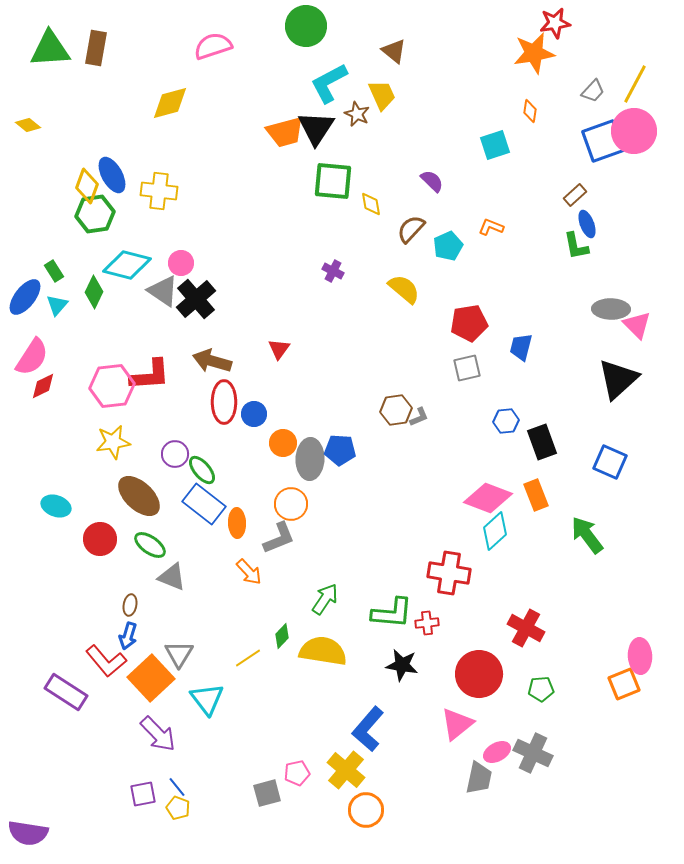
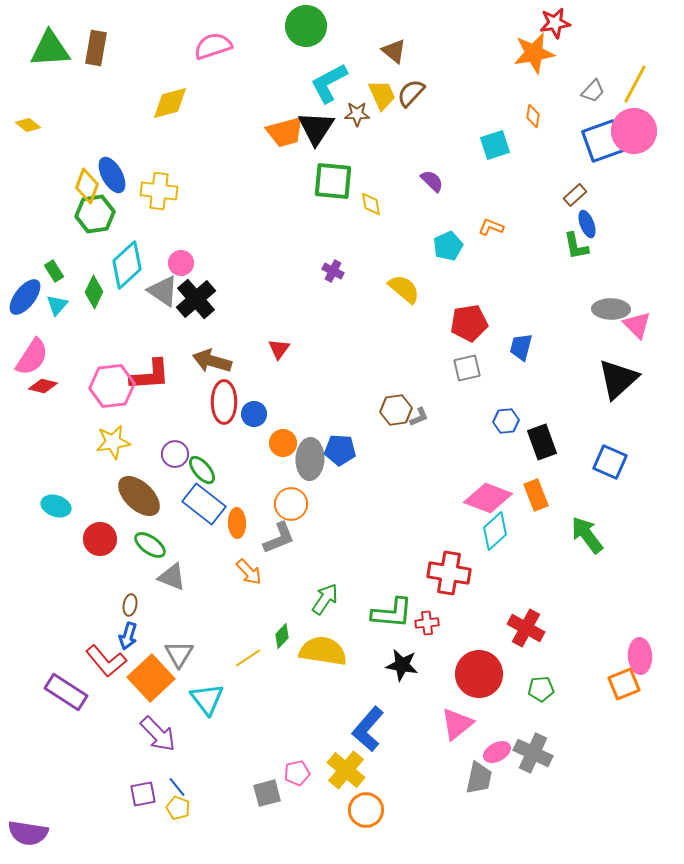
orange diamond at (530, 111): moved 3 px right, 5 px down
brown star at (357, 114): rotated 25 degrees counterclockwise
brown semicircle at (411, 229): moved 136 px up
cyan diamond at (127, 265): rotated 57 degrees counterclockwise
red diamond at (43, 386): rotated 40 degrees clockwise
